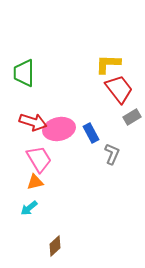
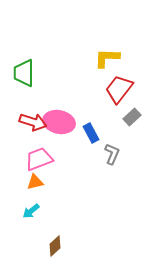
yellow L-shape: moved 1 px left, 6 px up
red trapezoid: rotated 104 degrees counterclockwise
gray rectangle: rotated 12 degrees counterclockwise
pink ellipse: moved 7 px up; rotated 24 degrees clockwise
pink trapezoid: rotated 80 degrees counterclockwise
cyan arrow: moved 2 px right, 3 px down
